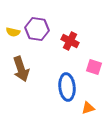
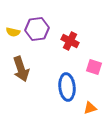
purple hexagon: rotated 15 degrees counterclockwise
orange triangle: moved 2 px right
